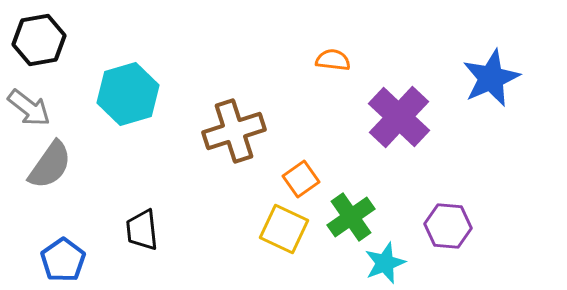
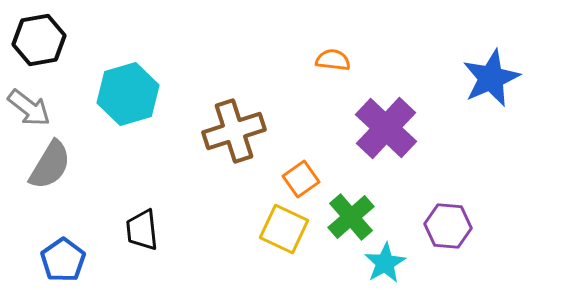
purple cross: moved 13 px left, 11 px down
gray semicircle: rotated 4 degrees counterclockwise
green cross: rotated 6 degrees counterclockwise
cyan star: rotated 9 degrees counterclockwise
